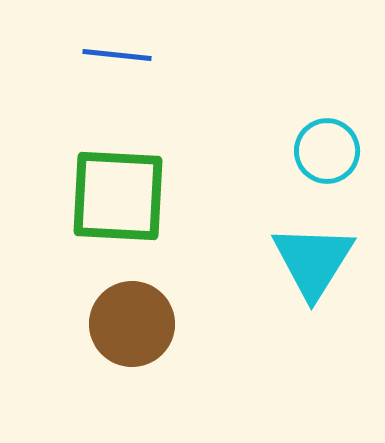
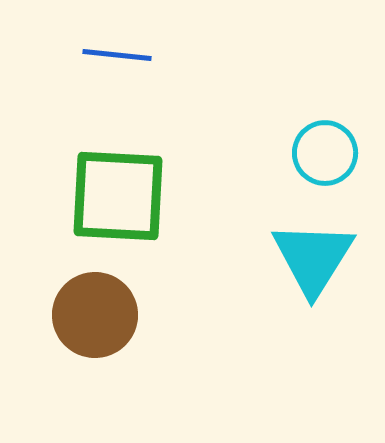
cyan circle: moved 2 px left, 2 px down
cyan triangle: moved 3 px up
brown circle: moved 37 px left, 9 px up
